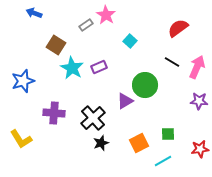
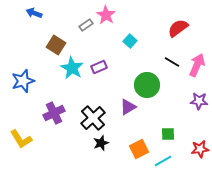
pink arrow: moved 2 px up
green circle: moved 2 px right
purple triangle: moved 3 px right, 6 px down
purple cross: rotated 30 degrees counterclockwise
orange square: moved 6 px down
